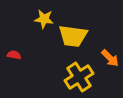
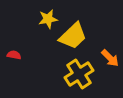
yellow star: moved 4 px right; rotated 18 degrees counterclockwise
yellow trapezoid: rotated 52 degrees counterclockwise
yellow cross: moved 3 px up
